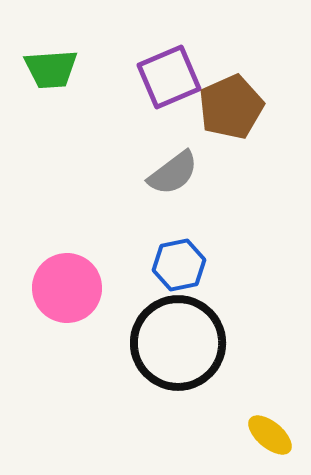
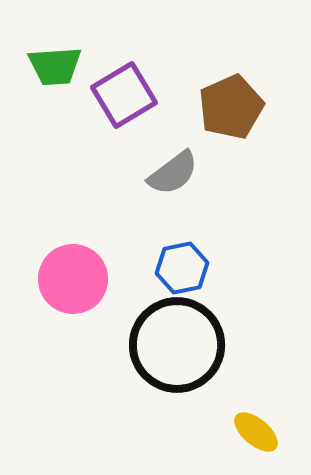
green trapezoid: moved 4 px right, 3 px up
purple square: moved 45 px left, 18 px down; rotated 8 degrees counterclockwise
blue hexagon: moved 3 px right, 3 px down
pink circle: moved 6 px right, 9 px up
black circle: moved 1 px left, 2 px down
yellow ellipse: moved 14 px left, 3 px up
